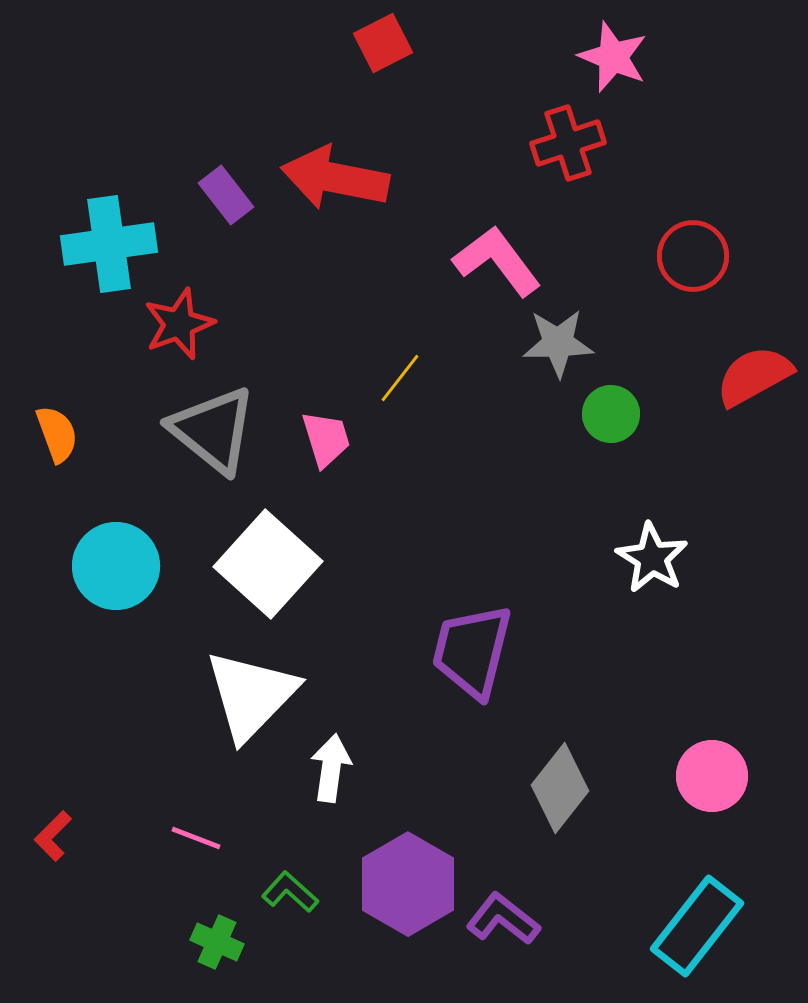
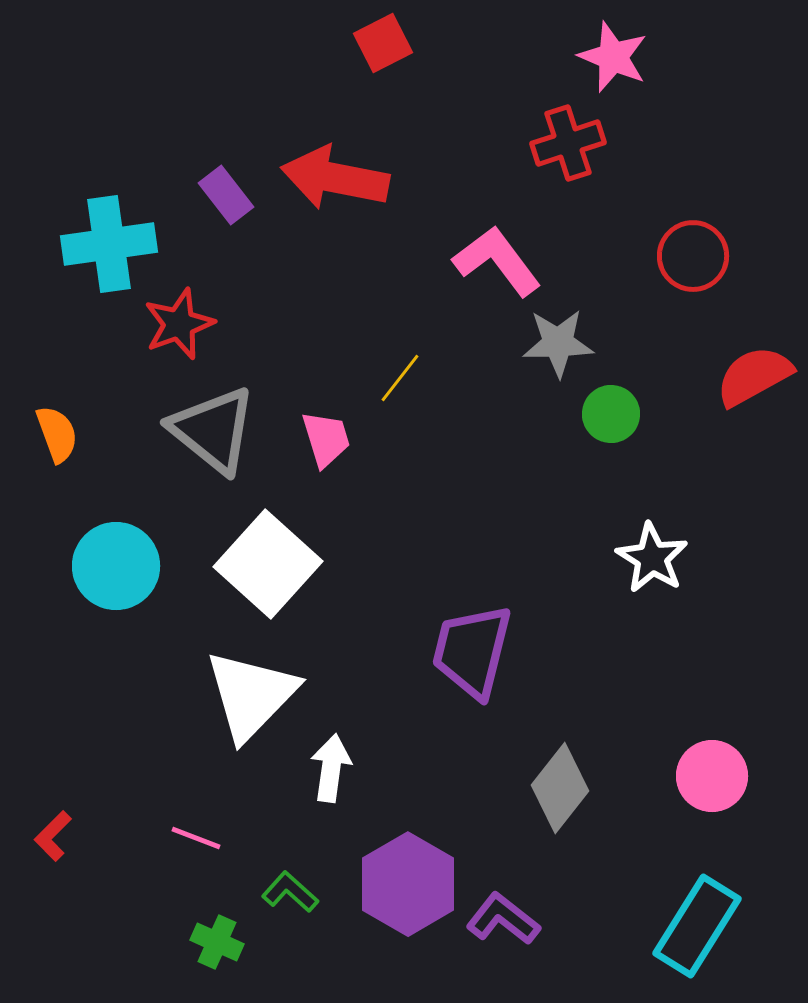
cyan rectangle: rotated 6 degrees counterclockwise
